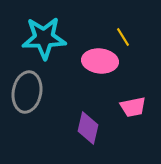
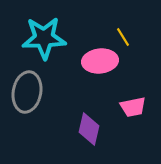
pink ellipse: rotated 12 degrees counterclockwise
purple diamond: moved 1 px right, 1 px down
